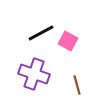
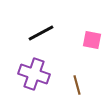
pink square: moved 24 px right, 1 px up; rotated 18 degrees counterclockwise
